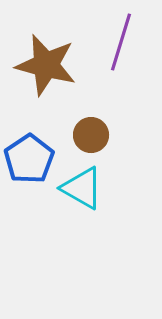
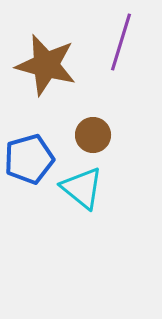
brown circle: moved 2 px right
blue pentagon: rotated 18 degrees clockwise
cyan triangle: rotated 9 degrees clockwise
